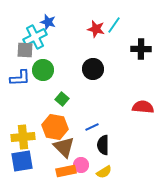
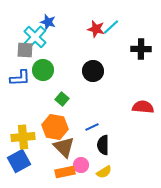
cyan line: moved 3 px left, 2 px down; rotated 12 degrees clockwise
cyan cross: rotated 20 degrees counterclockwise
black circle: moved 2 px down
blue square: moved 3 px left; rotated 20 degrees counterclockwise
orange rectangle: moved 1 px left, 1 px down
